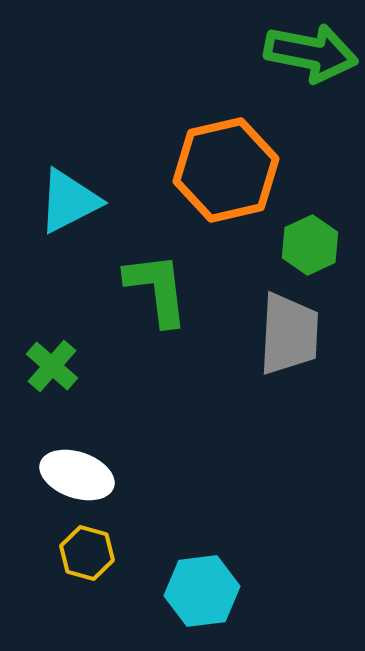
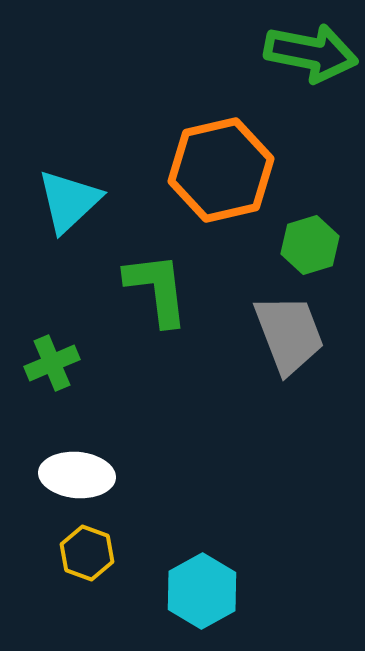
orange hexagon: moved 5 px left
cyan triangle: rotated 16 degrees counterclockwise
green hexagon: rotated 8 degrees clockwise
gray trapezoid: rotated 24 degrees counterclockwise
green cross: moved 3 px up; rotated 26 degrees clockwise
white ellipse: rotated 14 degrees counterclockwise
yellow hexagon: rotated 4 degrees clockwise
cyan hexagon: rotated 22 degrees counterclockwise
